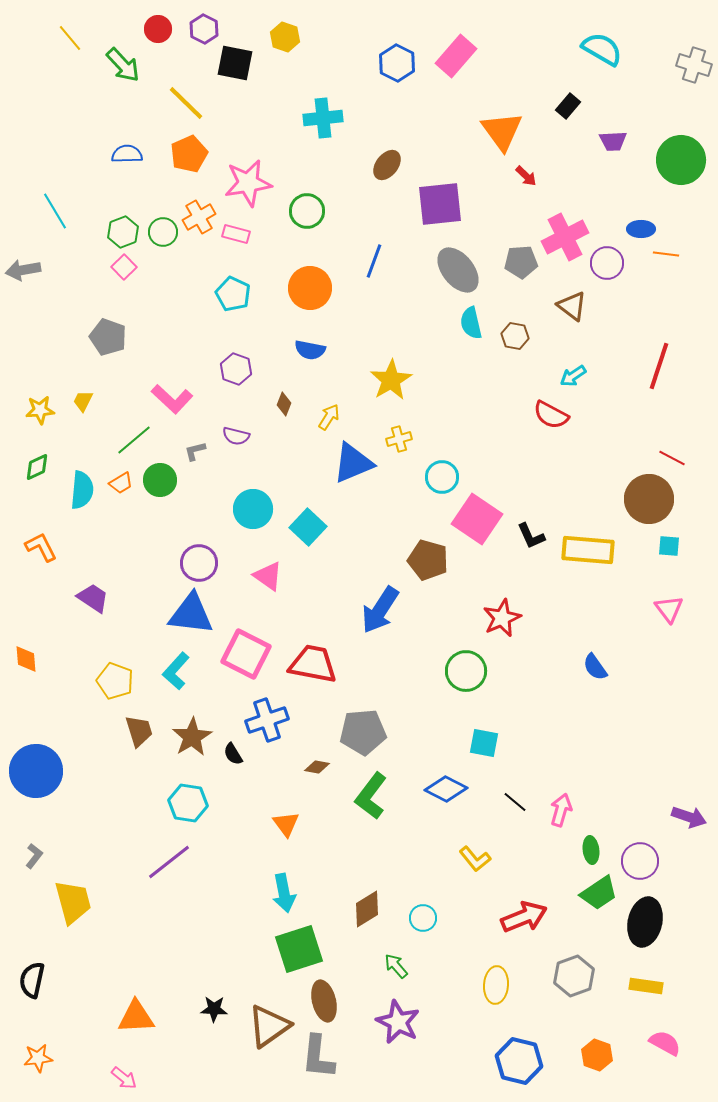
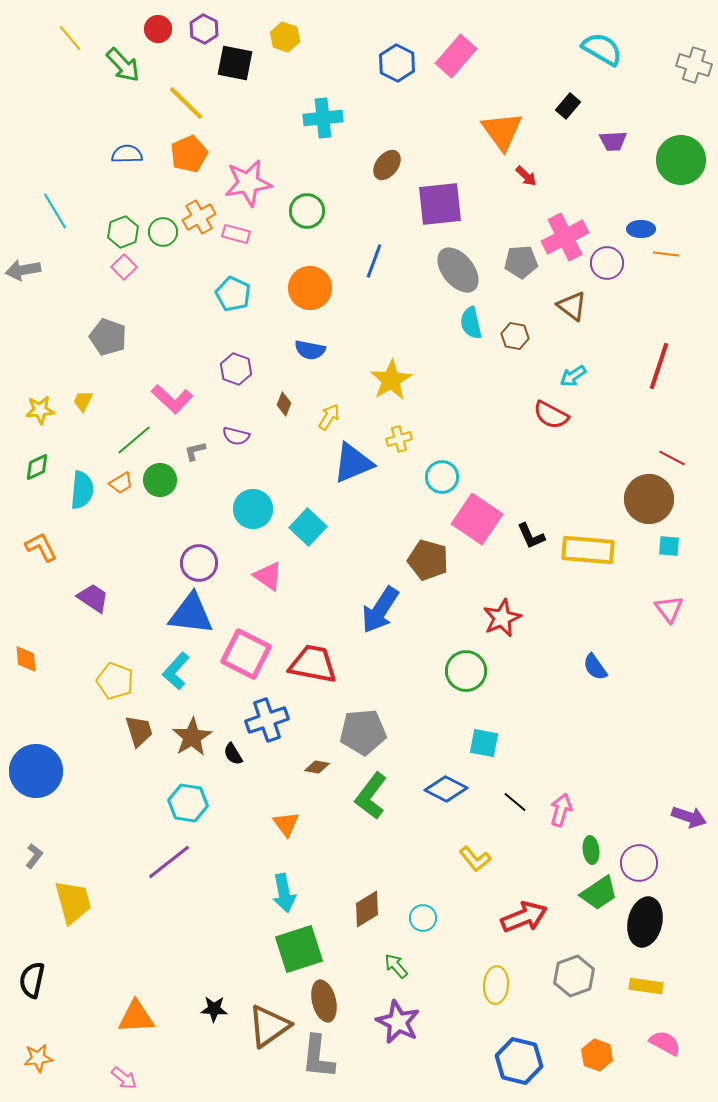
purple circle at (640, 861): moved 1 px left, 2 px down
